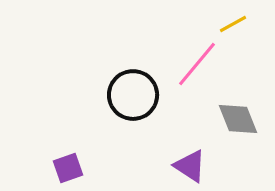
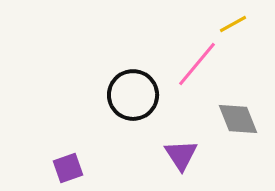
purple triangle: moved 9 px left, 11 px up; rotated 24 degrees clockwise
